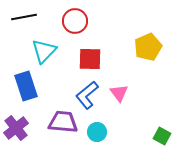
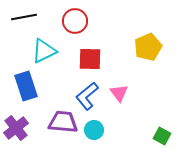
cyan triangle: rotated 20 degrees clockwise
blue L-shape: moved 1 px down
cyan circle: moved 3 px left, 2 px up
